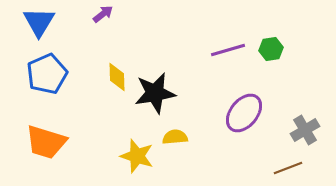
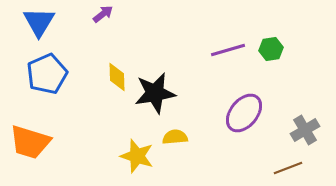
orange trapezoid: moved 16 px left
